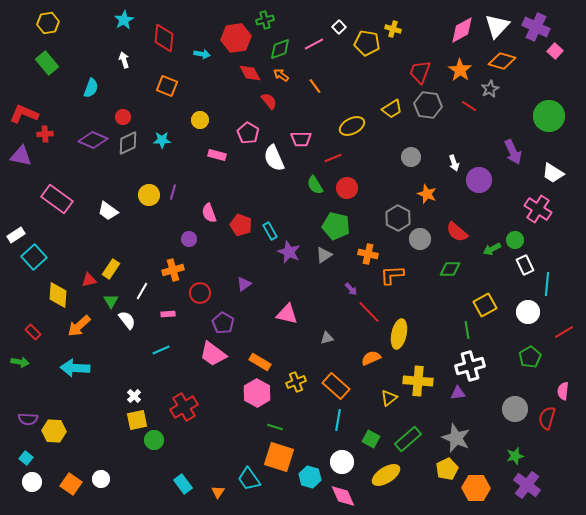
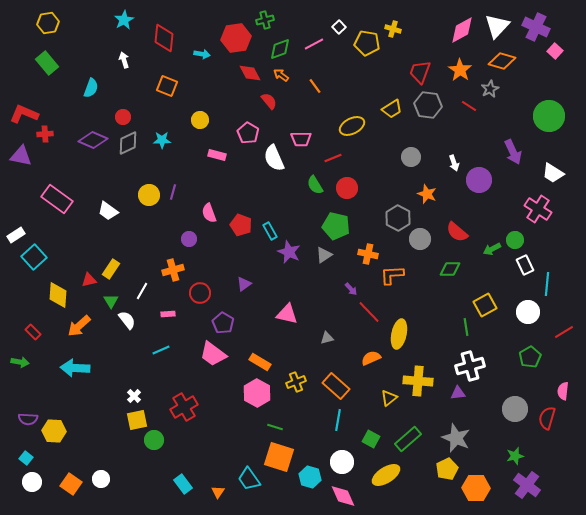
green line at (467, 330): moved 1 px left, 3 px up
